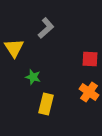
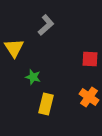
gray L-shape: moved 3 px up
orange cross: moved 5 px down
